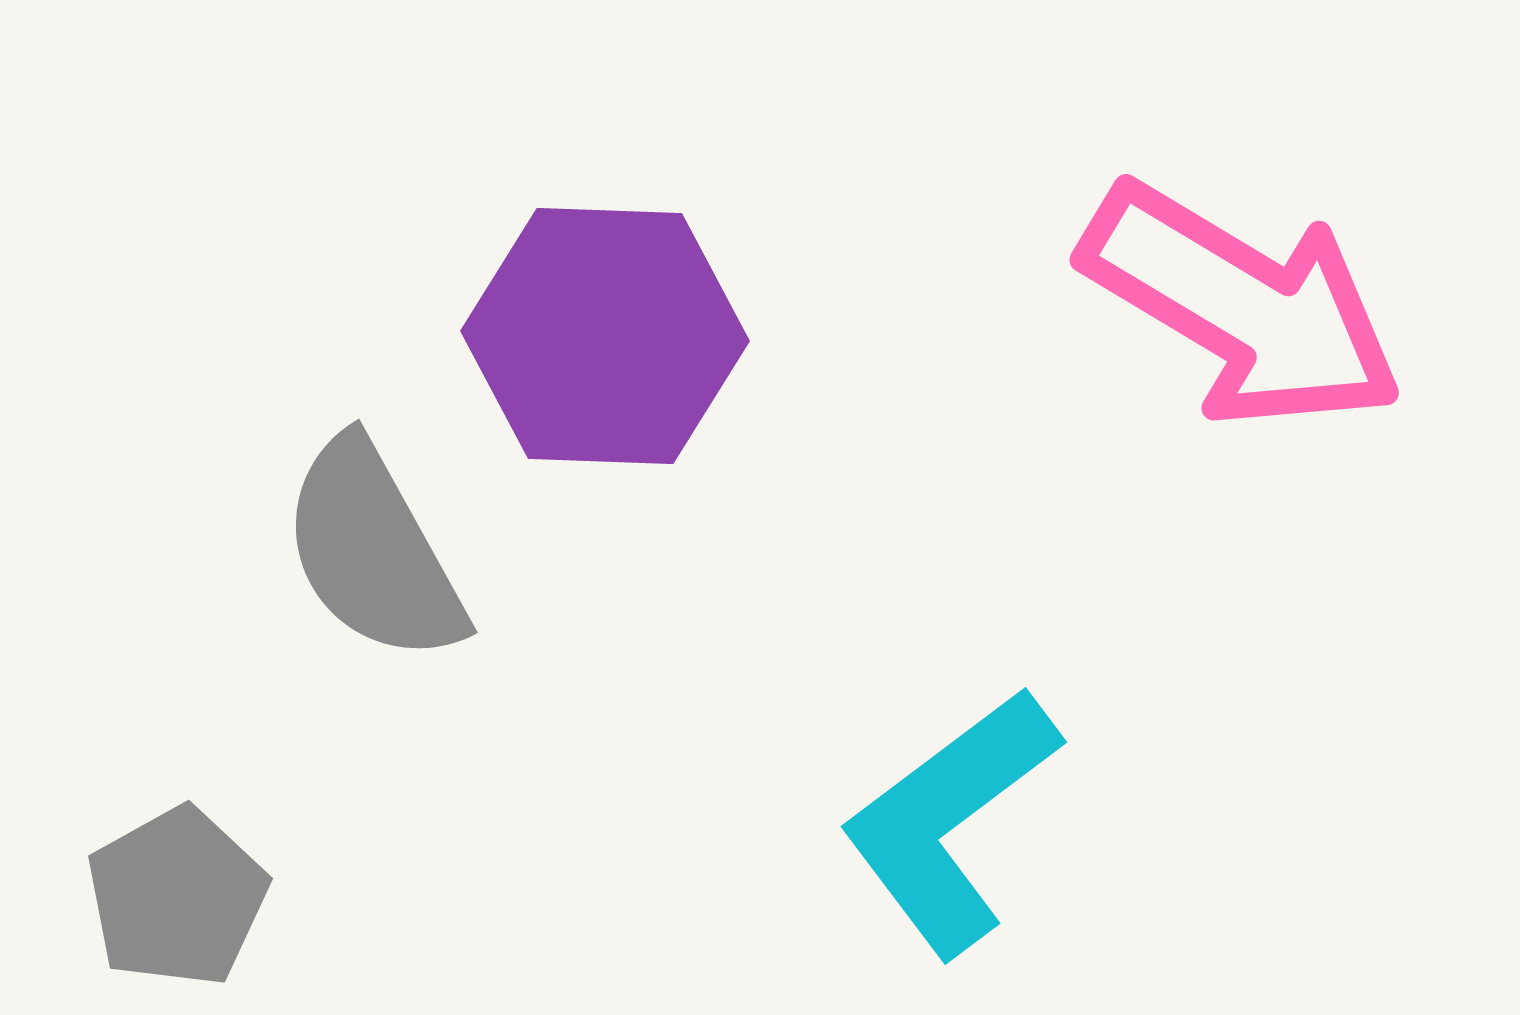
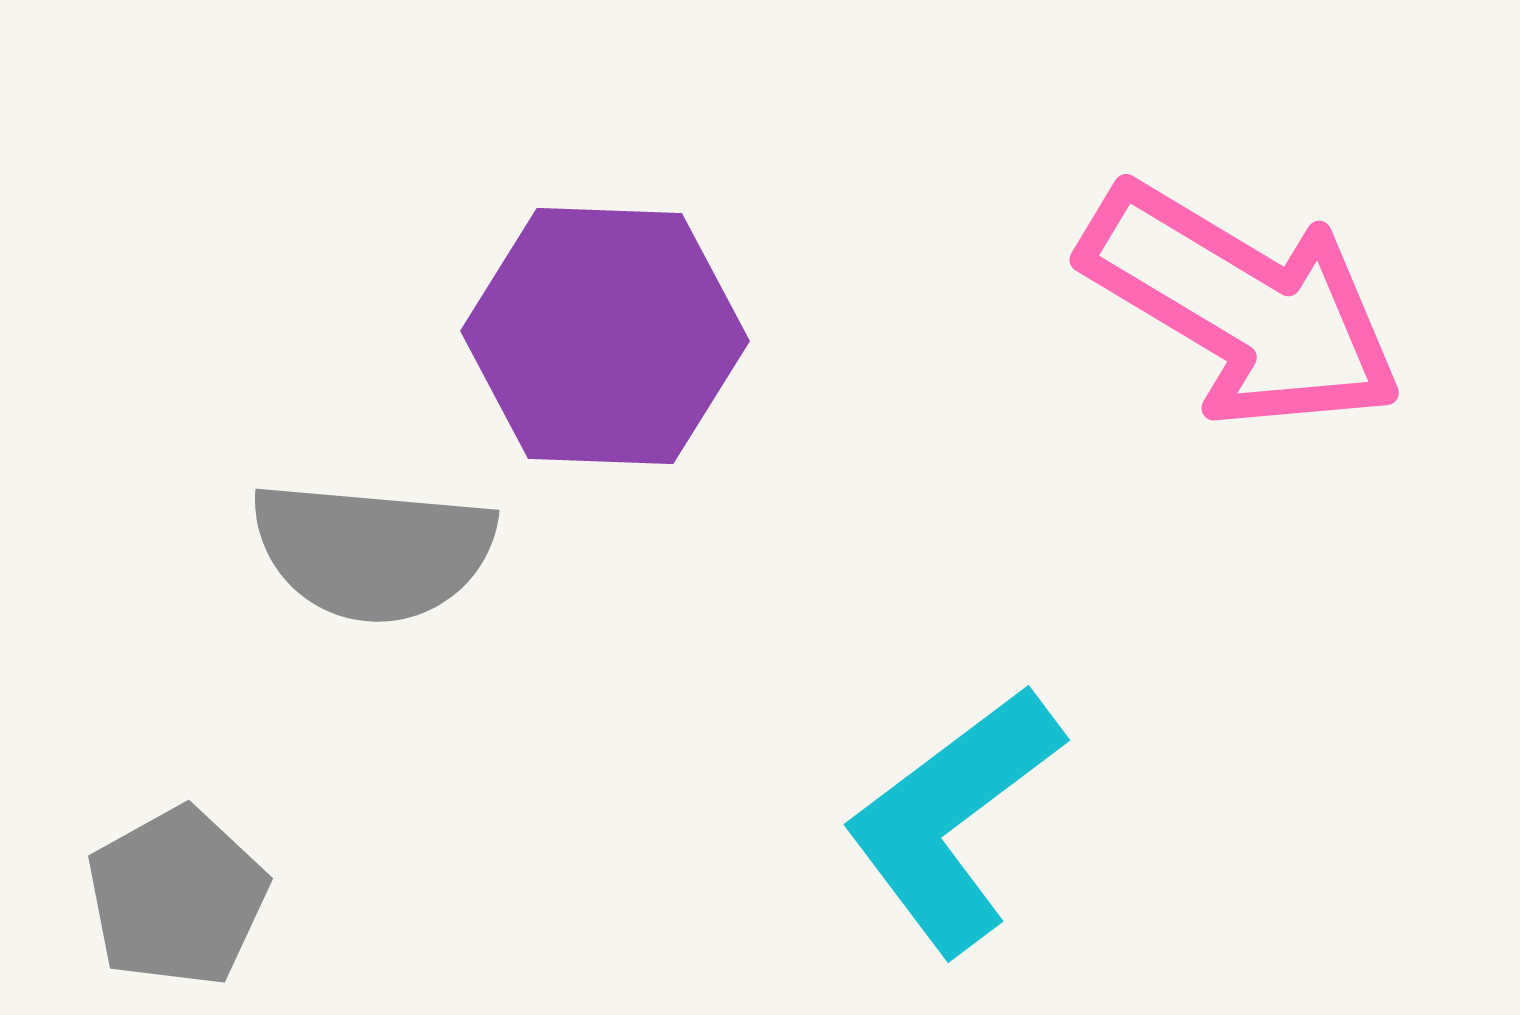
gray semicircle: rotated 56 degrees counterclockwise
cyan L-shape: moved 3 px right, 2 px up
